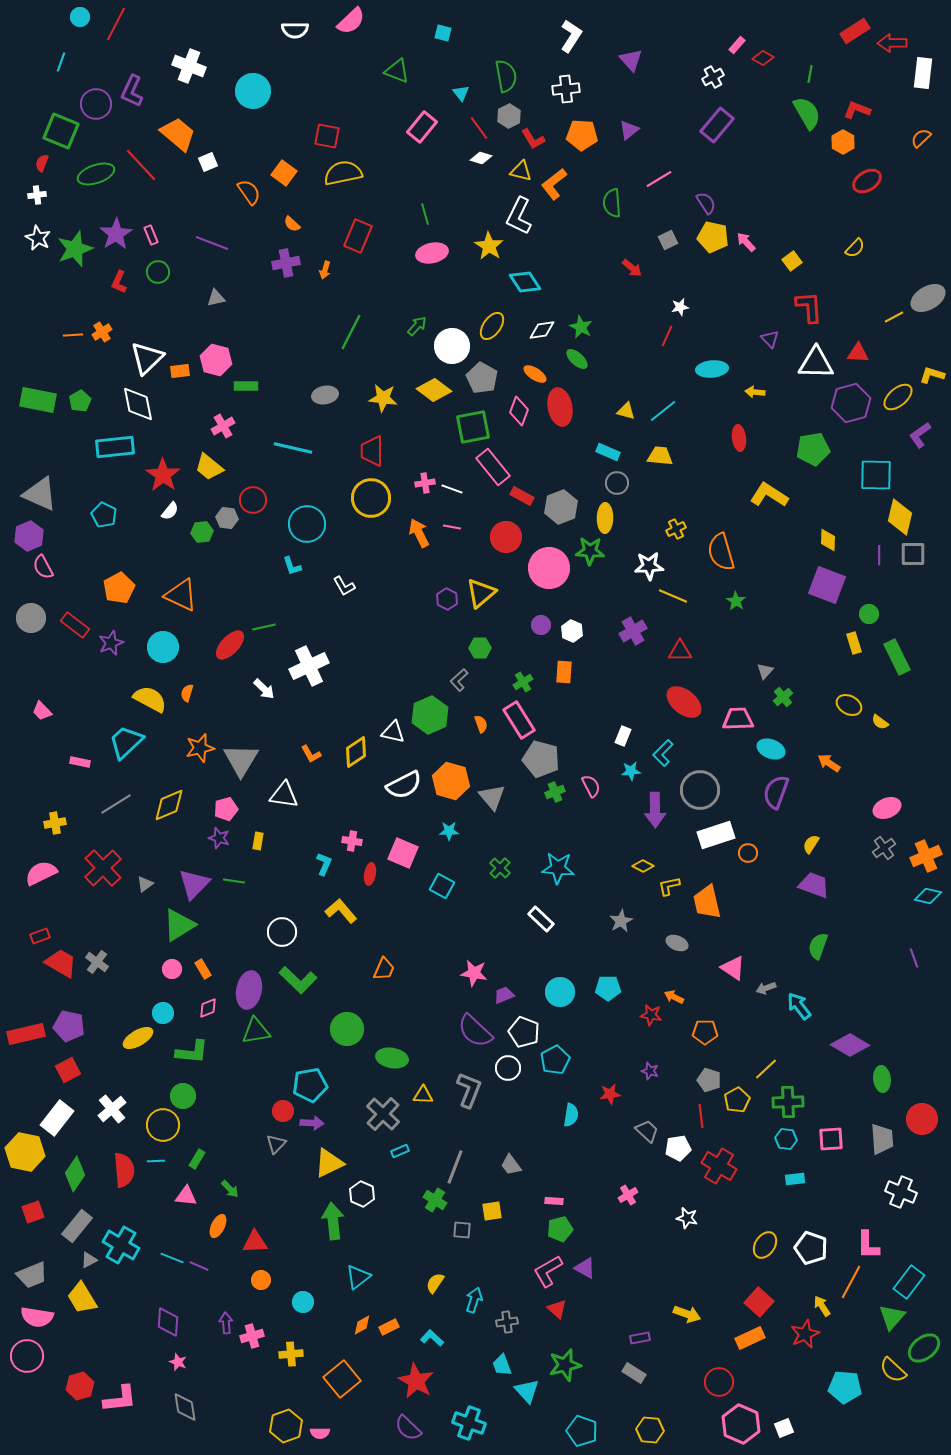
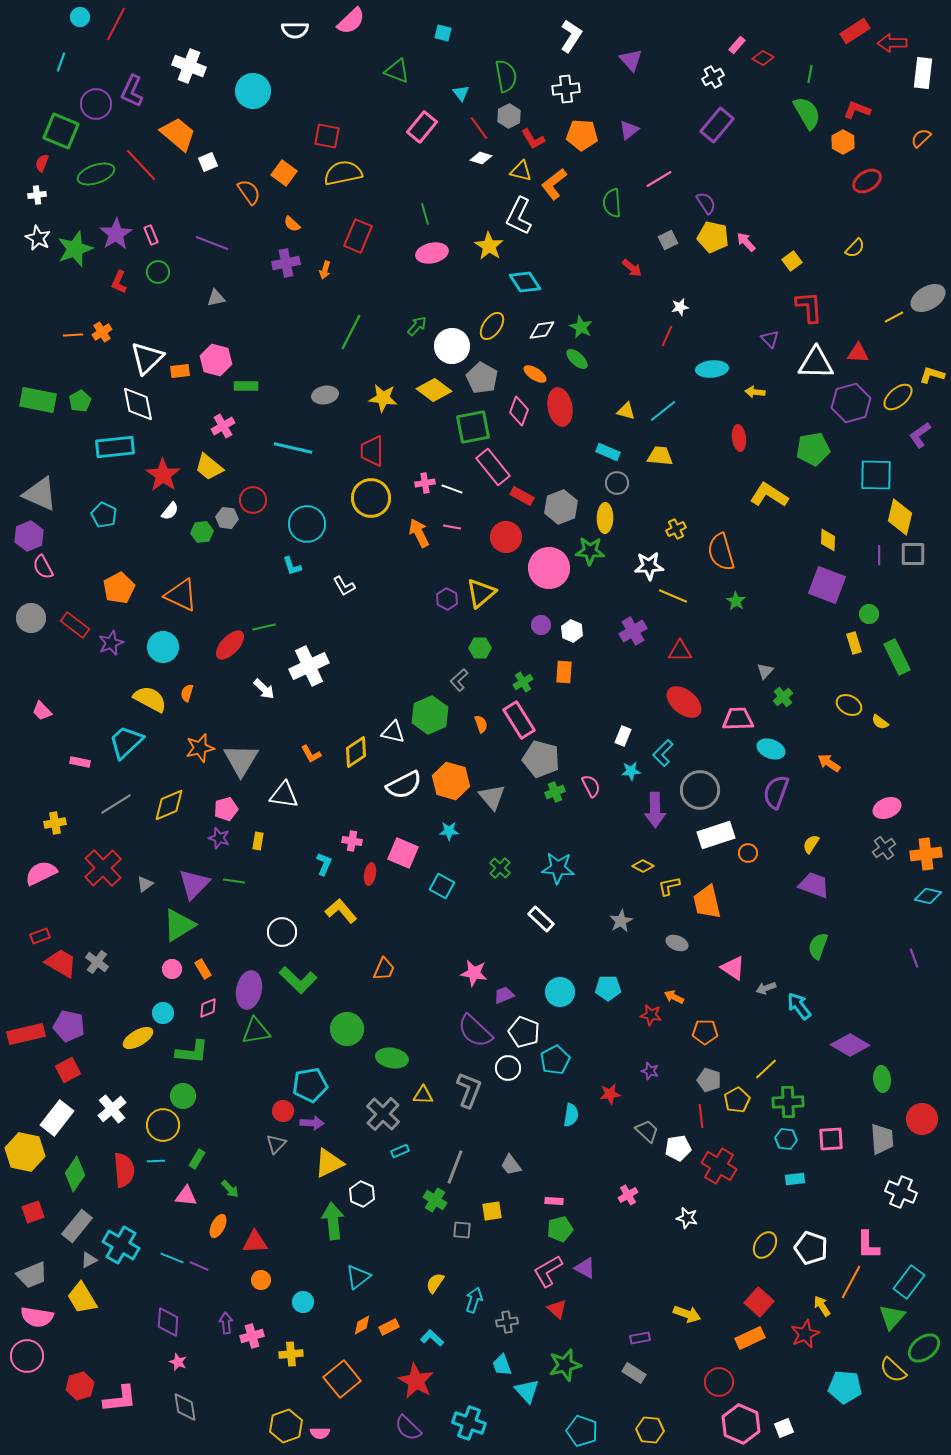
orange cross at (926, 856): moved 2 px up; rotated 16 degrees clockwise
